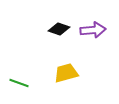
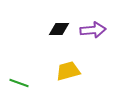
black diamond: rotated 20 degrees counterclockwise
yellow trapezoid: moved 2 px right, 2 px up
